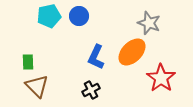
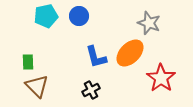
cyan pentagon: moved 3 px left
orange ellipse: moved 2 px left, 1 px down
blue L-shape: rotated 40 degrees counterclockwise
